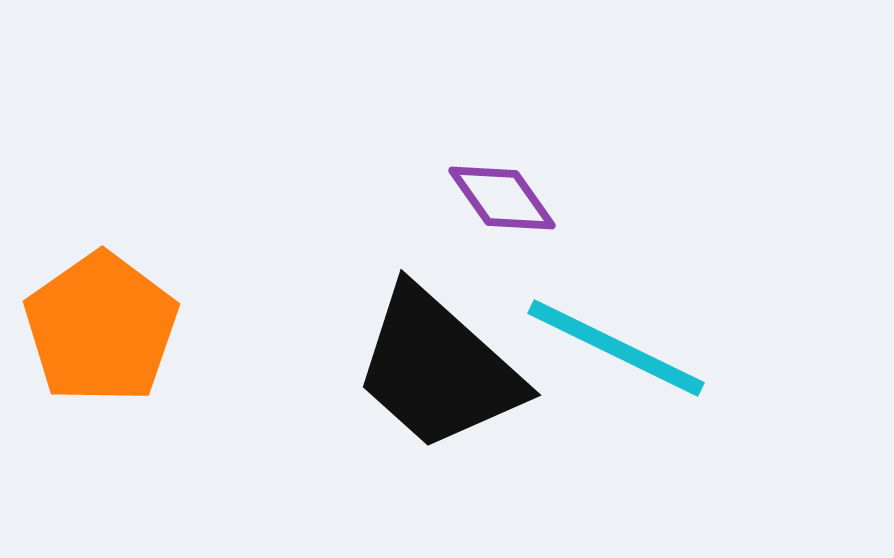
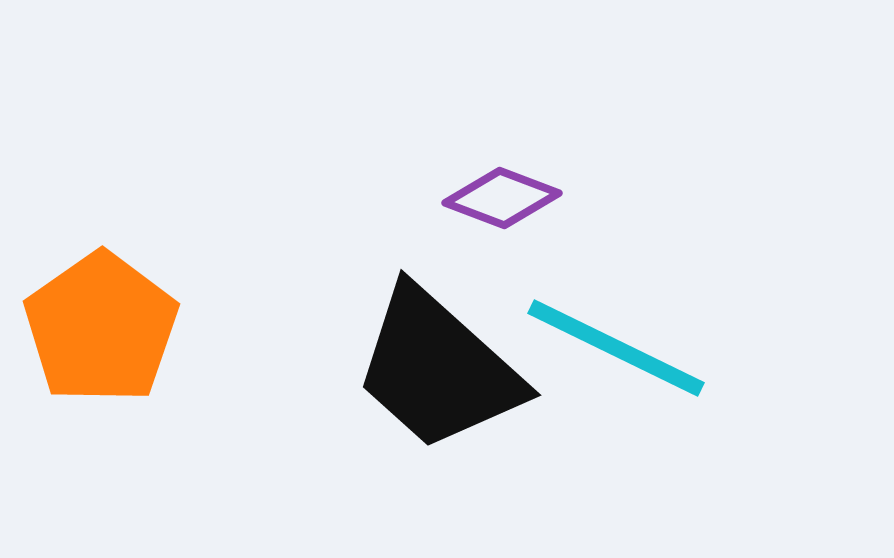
purple diamond: rotated 34 degrees counterclockwise
